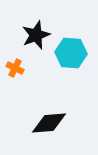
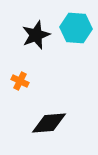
cyan hexagon: moved 5 px right, 25 px up
orange cross: moved 5 px right, 13 px down
